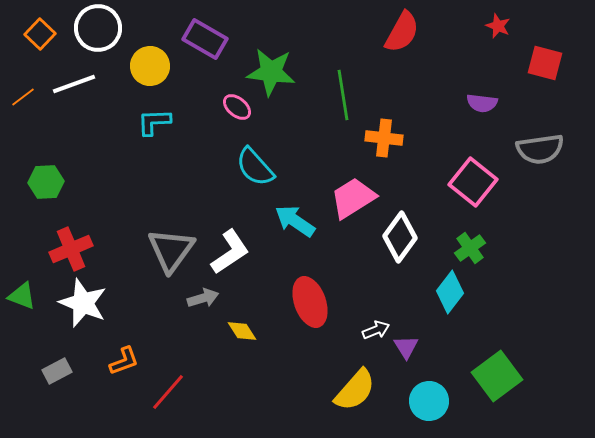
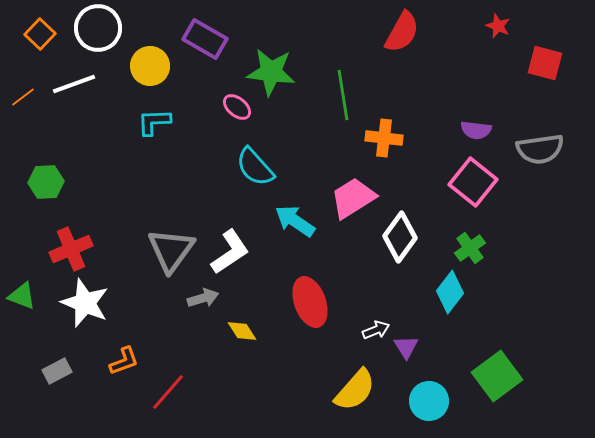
purple semicircle: moved 6 px left, 27 px down
white star: moved 2 px right
